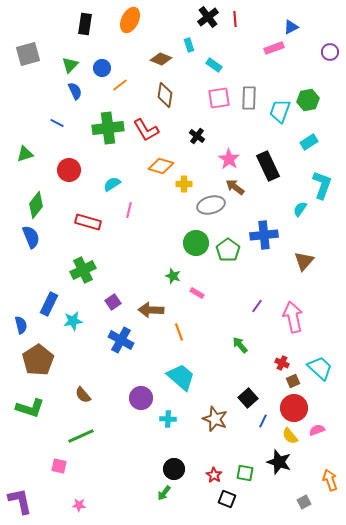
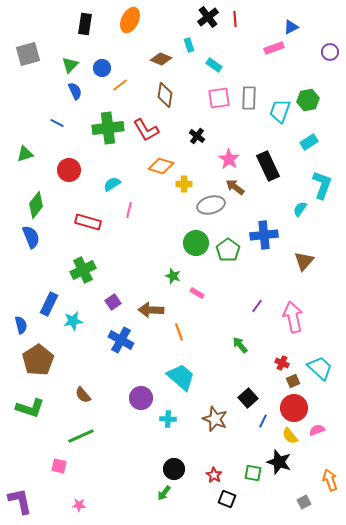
green square at (245, 473): moved 8 px right
